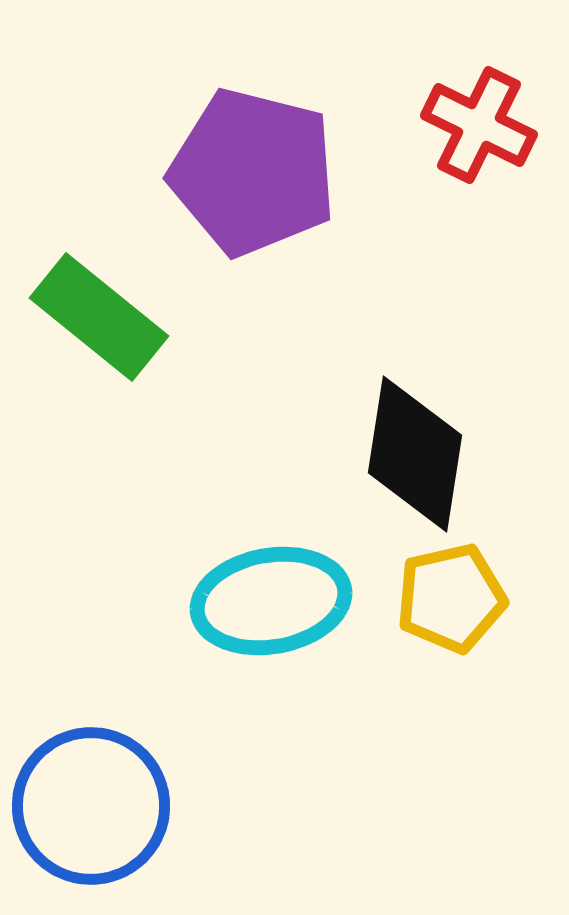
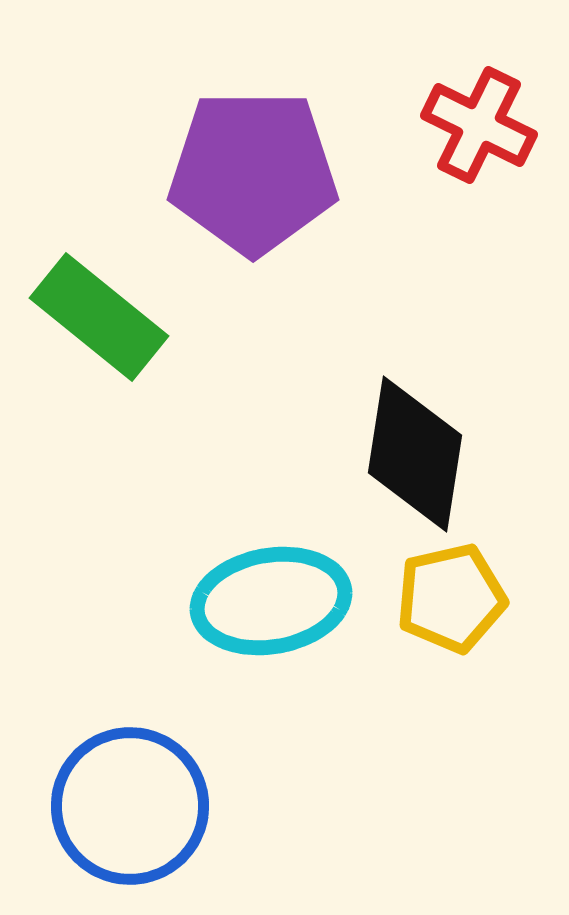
purple pentagon: rotated 14 degrees counterclockwise
blue circle: moved 39 px right
